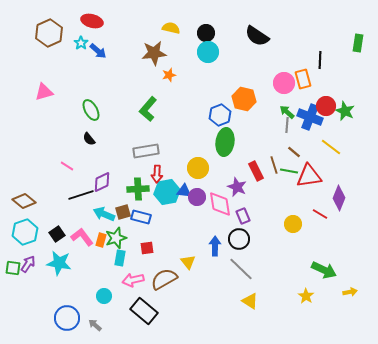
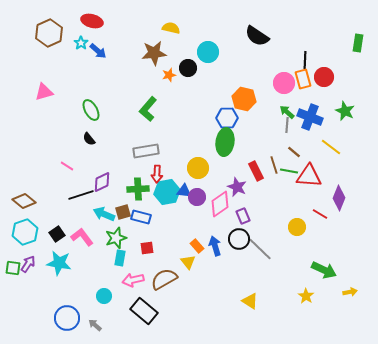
black circle at (206, 33): moved 18 px left, 35 px down
black line at (320, 60): moved 15 px left
red circle at (326, 106): moved 2 px left, 29 px up
blue hexagon at (220, 115): moved 7 px right, 3 px down; rotated 20 degrees clockwise
red triangle at (309, 176): rotated 12 degrees clockwise
pink diamond at (220, 204): rotated 64 degrees clockwise
yellow circle at (293, 224): moved 4 px right, 3 px down
orange rectangle at (101, 240): moved 96 px right, 6 px down; rotated 56 degrees counterclockwise
blue arrow at (215, 246): rotated 18 degrees counterclockwise
gray line at (241, 269): moved 19 px right, 20 px up
